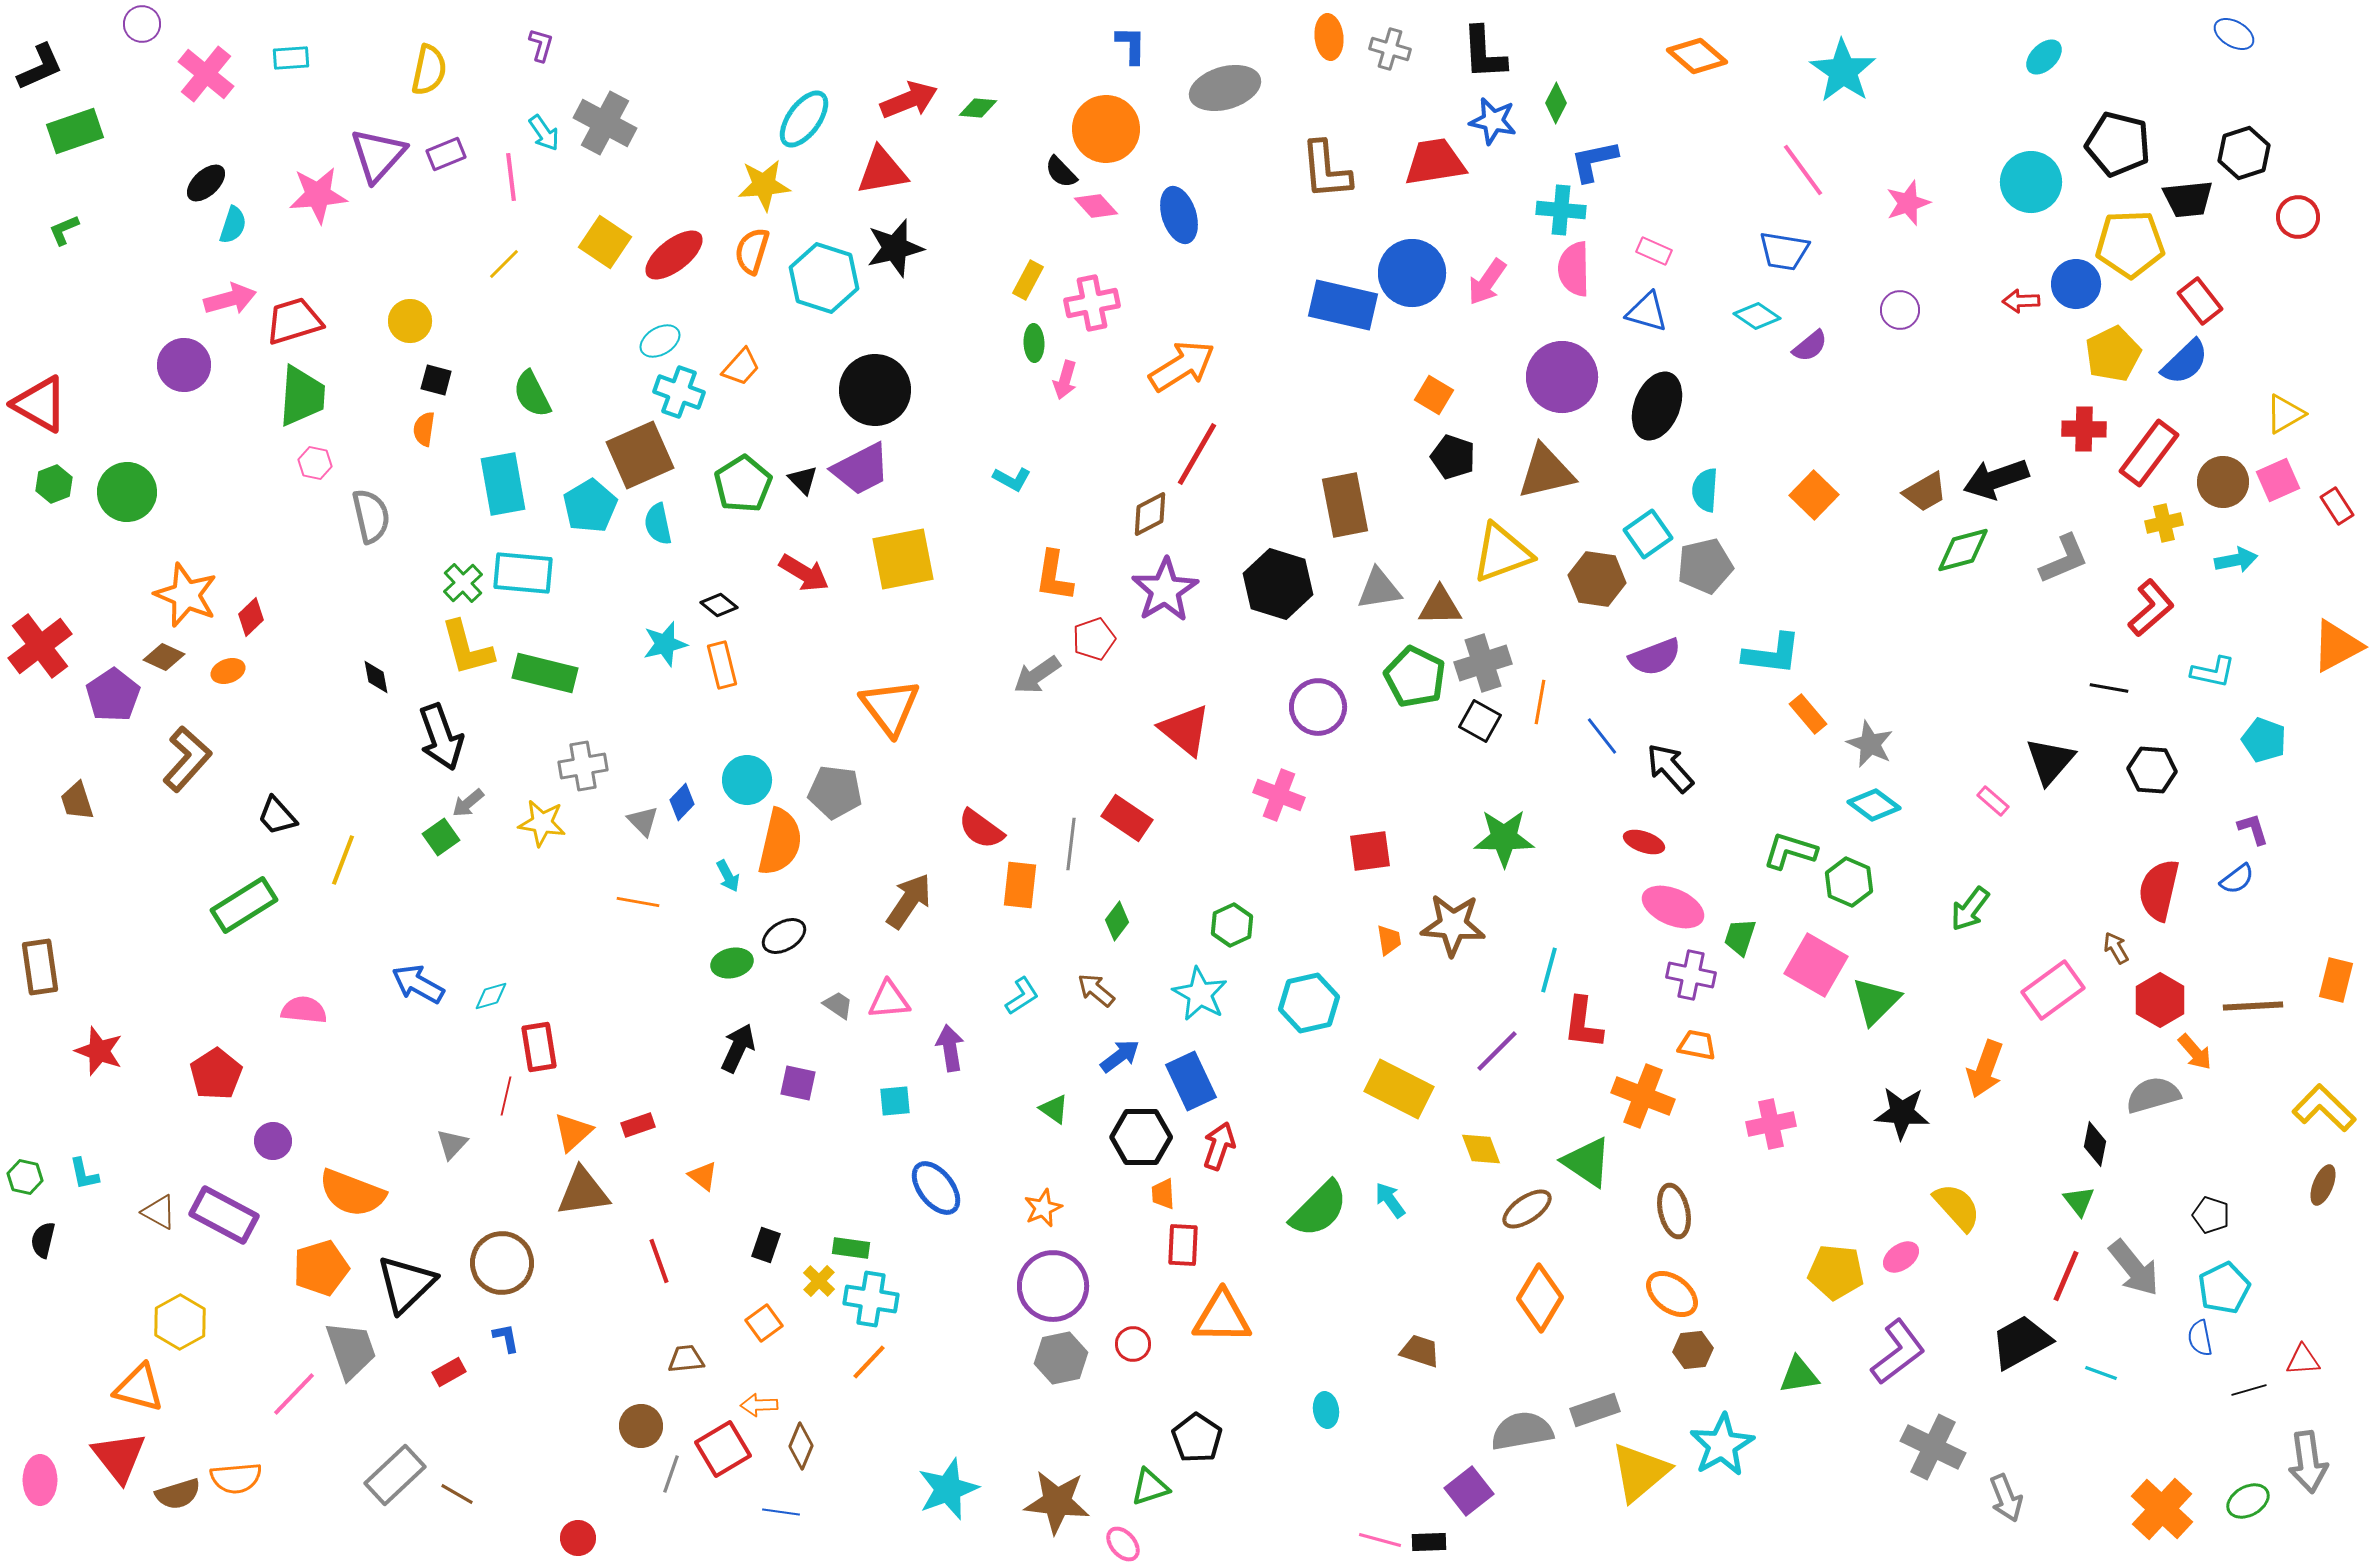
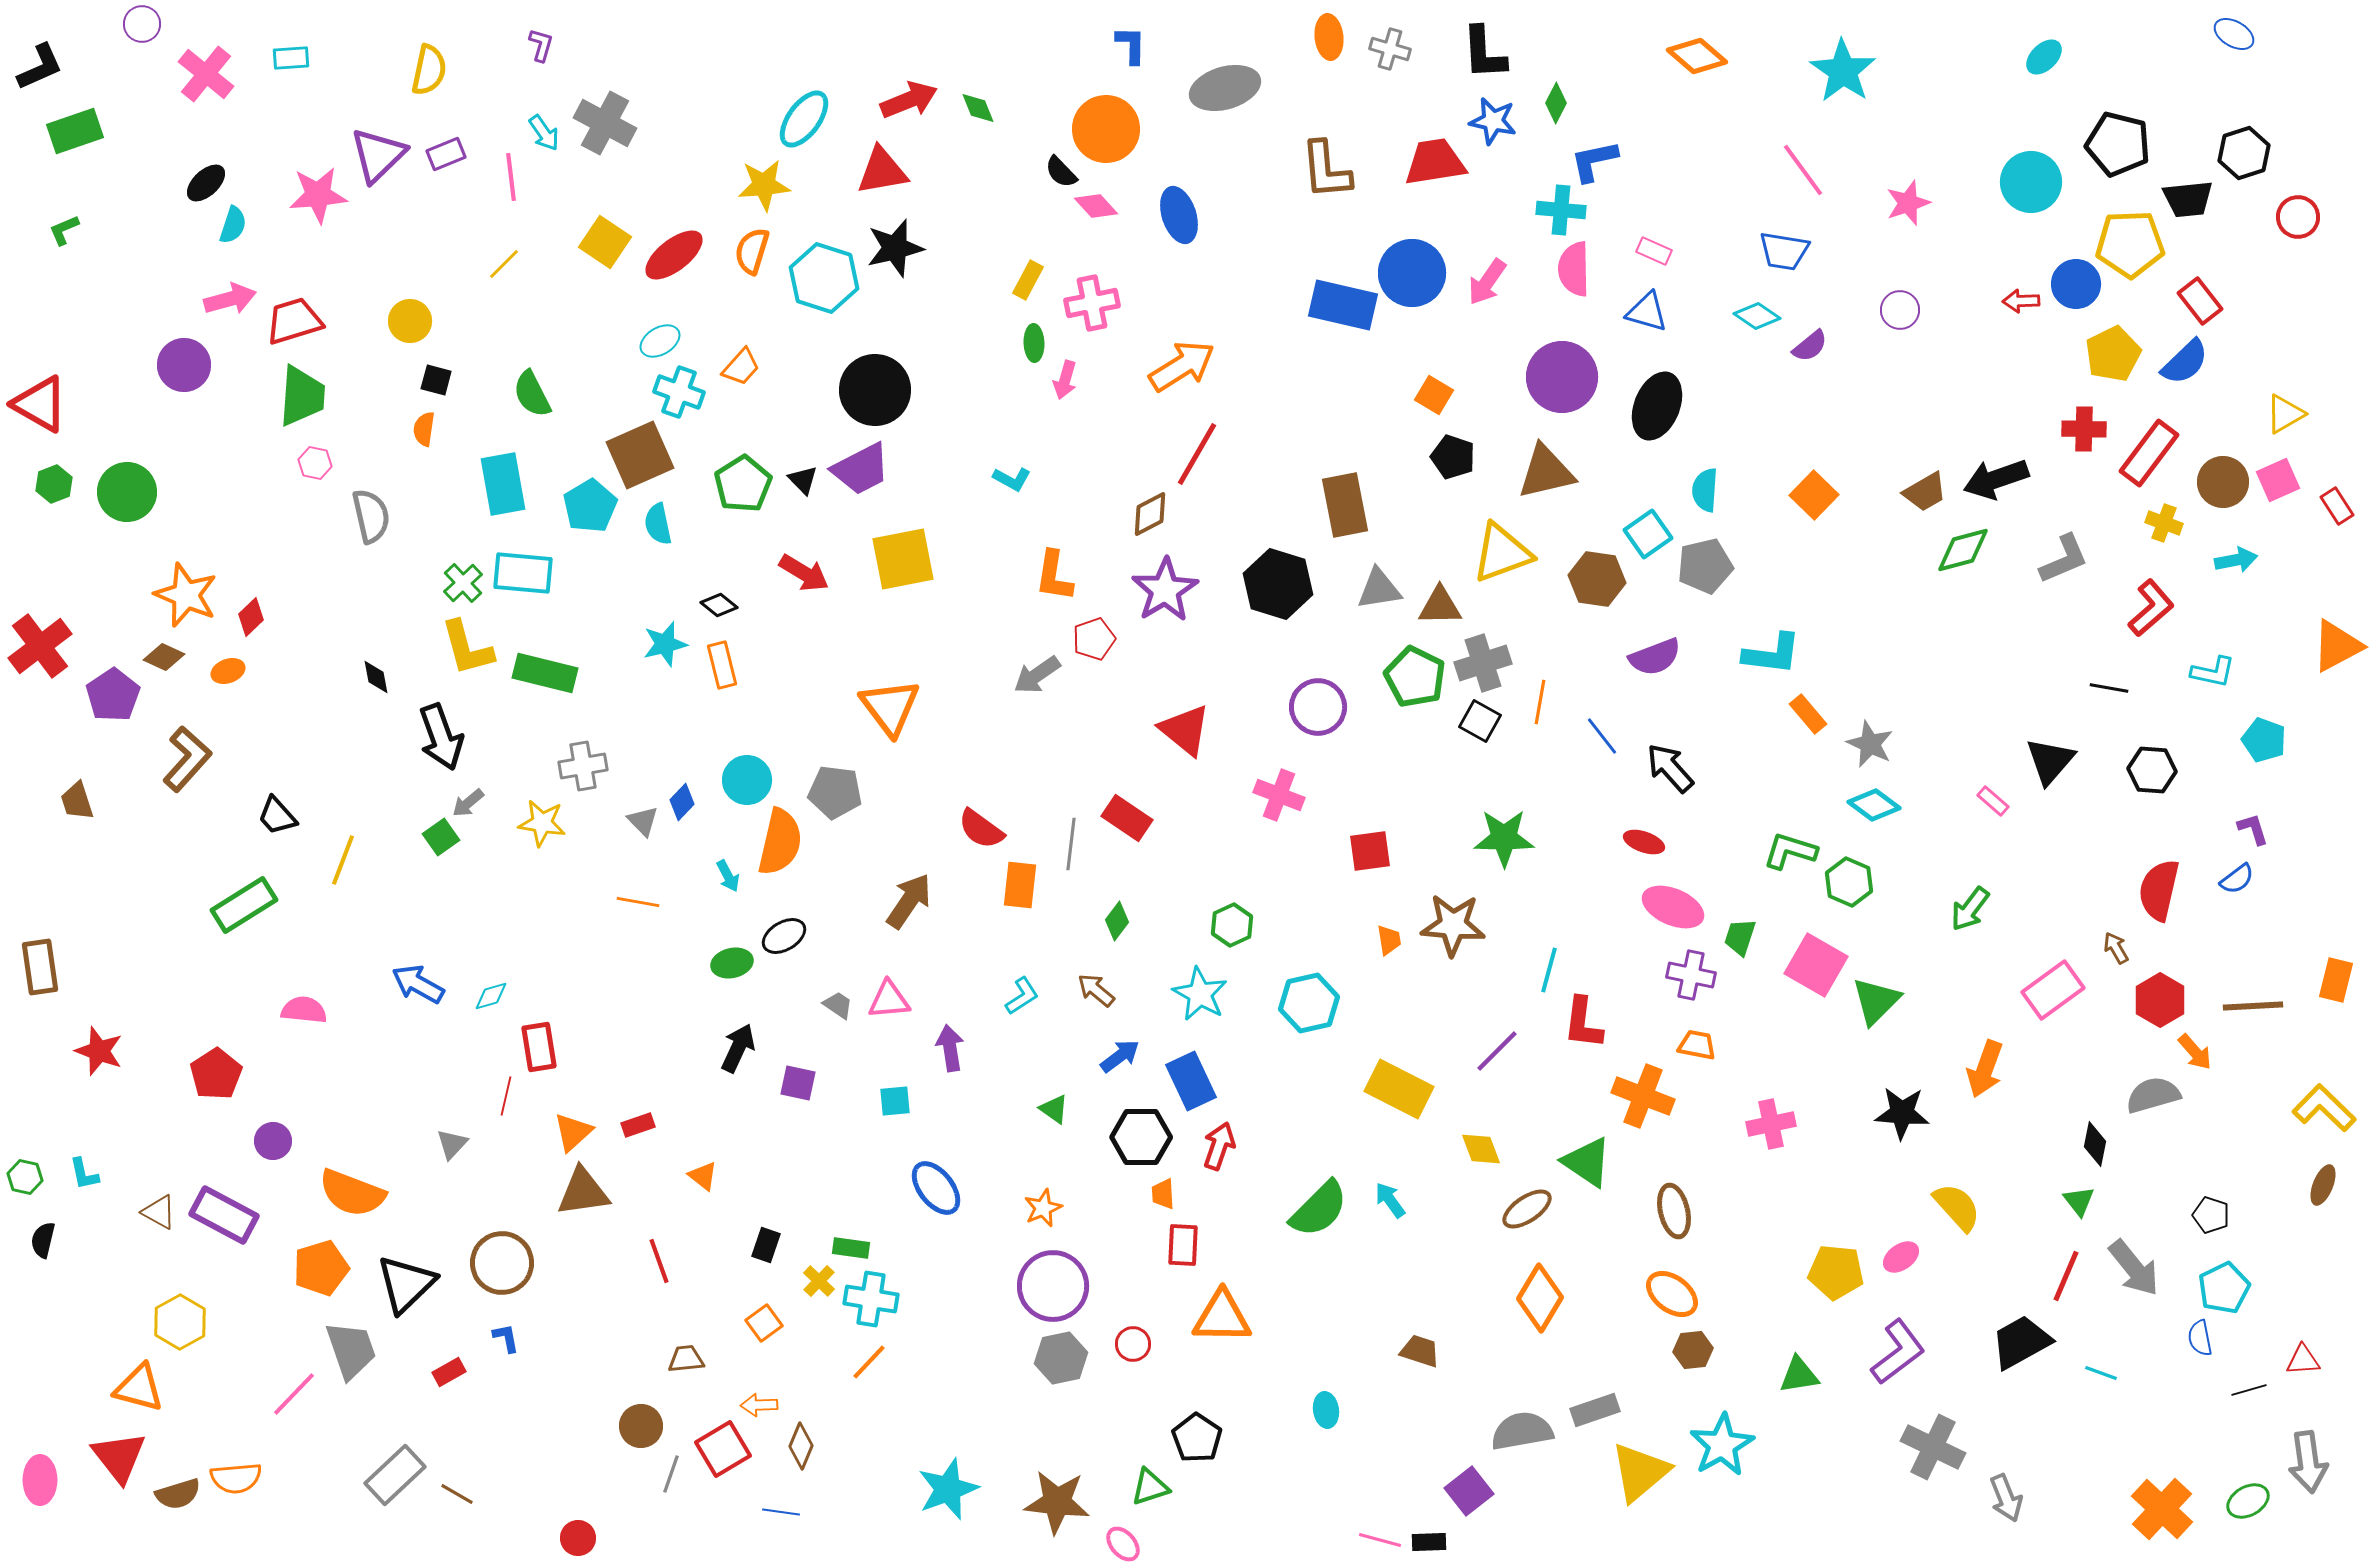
green diamond at (978, 108): rotated 63 degrees clockwise
purple triangle at (378, 155): rotated 4 degrees clockwise
yellow cross at (2164, 523): rotated 33 degrees clockwise
